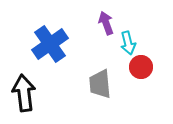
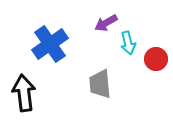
purple arrow: rotated 100 degrees counterclockwise
red circle: moved 15 px right, 8 px up
